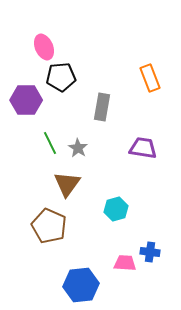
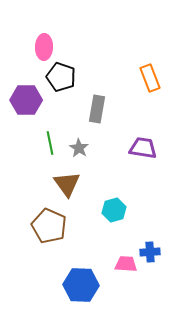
pink ellipse: rotated 25 degrees clockwise
black pentagon: rotated 24 degrees clockwise
gray rectangle: moved 5 px left, 2 px down
green line: rotated 15 degrees clockwise
gray star: moved 1 px right
brown triangle: rotated 12 degrees counterclockwise
cyan hexagon: moved 2 px left, 1 px down
blue cross: rotated 12 degrees counterclockwise
pink trapezoid: moved 1 px right, 1 px down
blue hexagon: rotated 8 degrees clockwise
